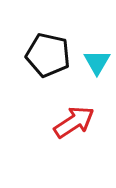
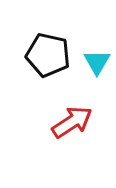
red arrow: moved 2 px left
